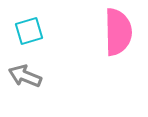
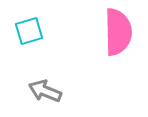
gray arrow: moved 20 px right, 15 px down
